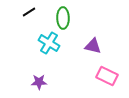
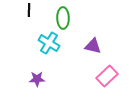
black line: moved 2 px up; rotated 56 degrees counterclockwise
pink rectangle: rotated 70 degrees counterclockwise
purple star: moved 2 px left, 3 px up
